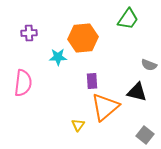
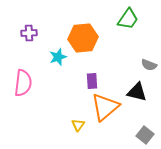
cyan star: rotated 18 degrees counterclockwise
